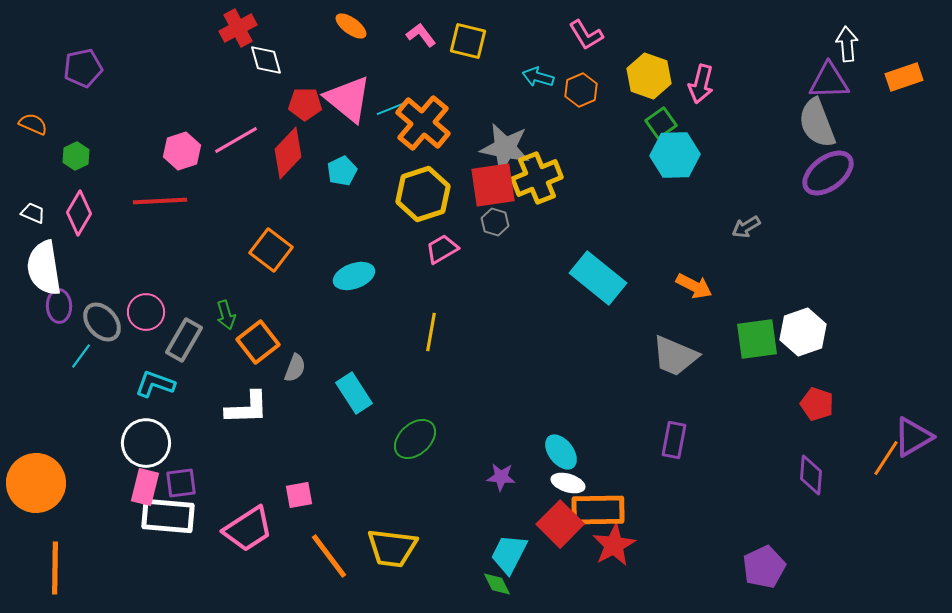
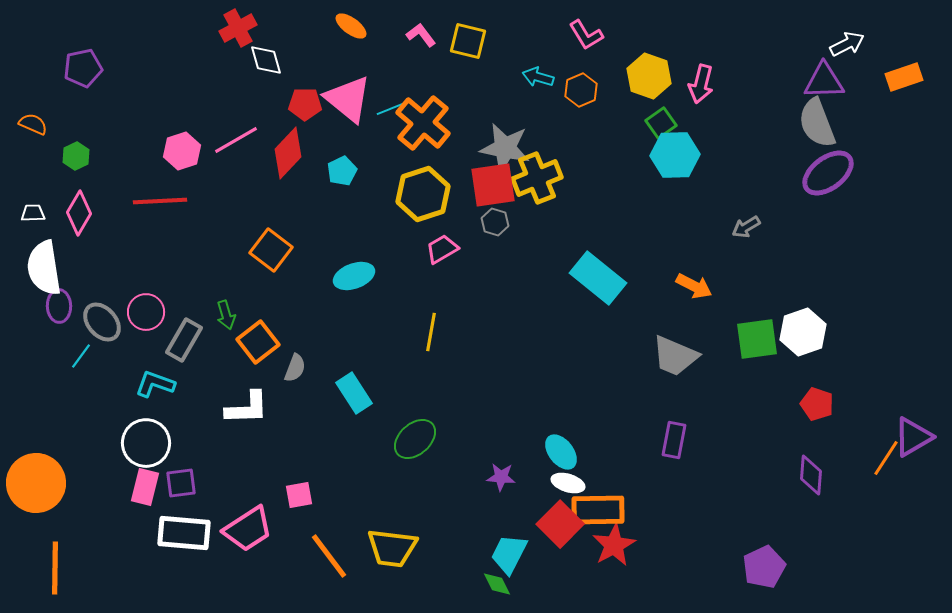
white arrow at (847, 44): rotated 68 degrees clockwise
purple triangle at (829, 81): moved 5 px left
white trapezoid at (33, 213): rotated 25 degrees counterclockwise
white rectangle at (168, 516): moved 16 px right, 17 px down
